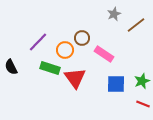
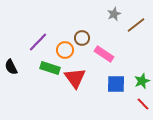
red line: rotated 24 degrees clockwise
